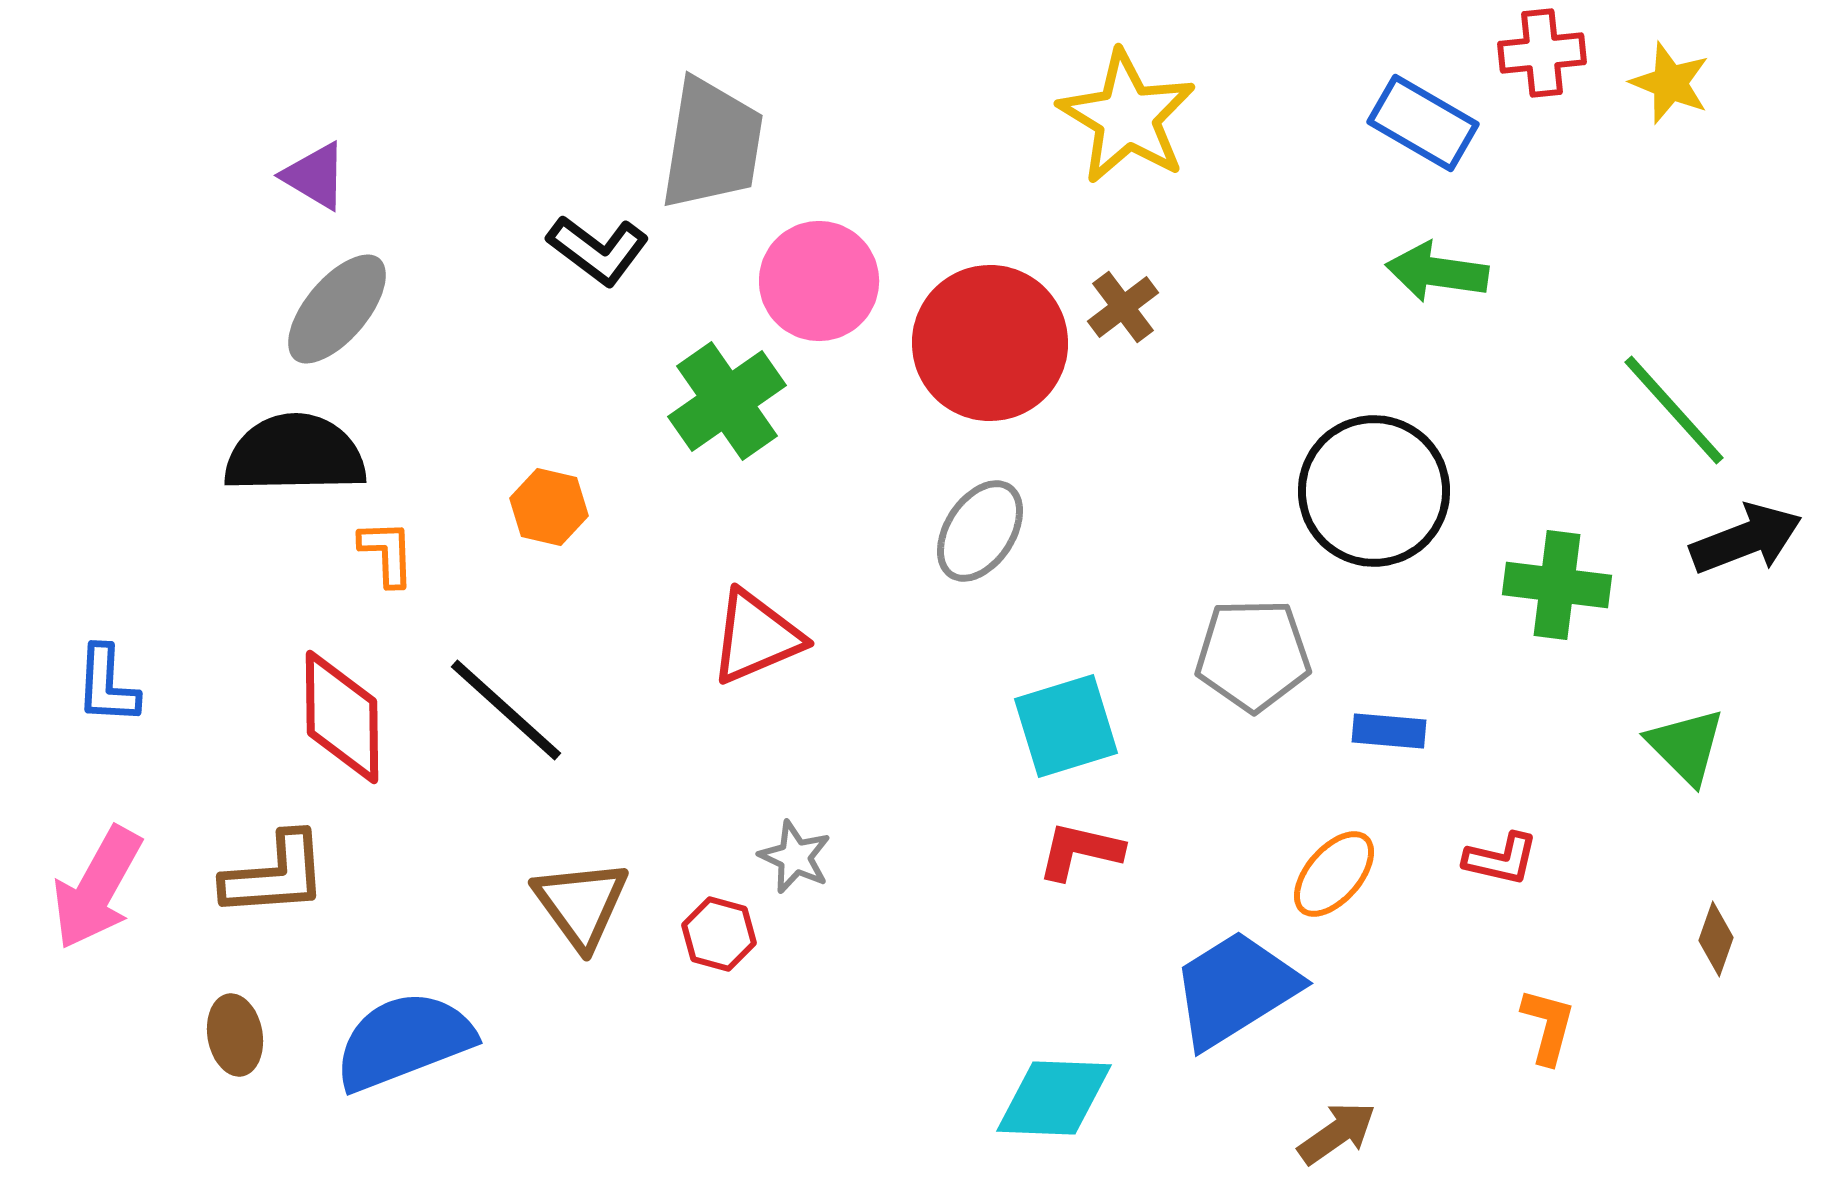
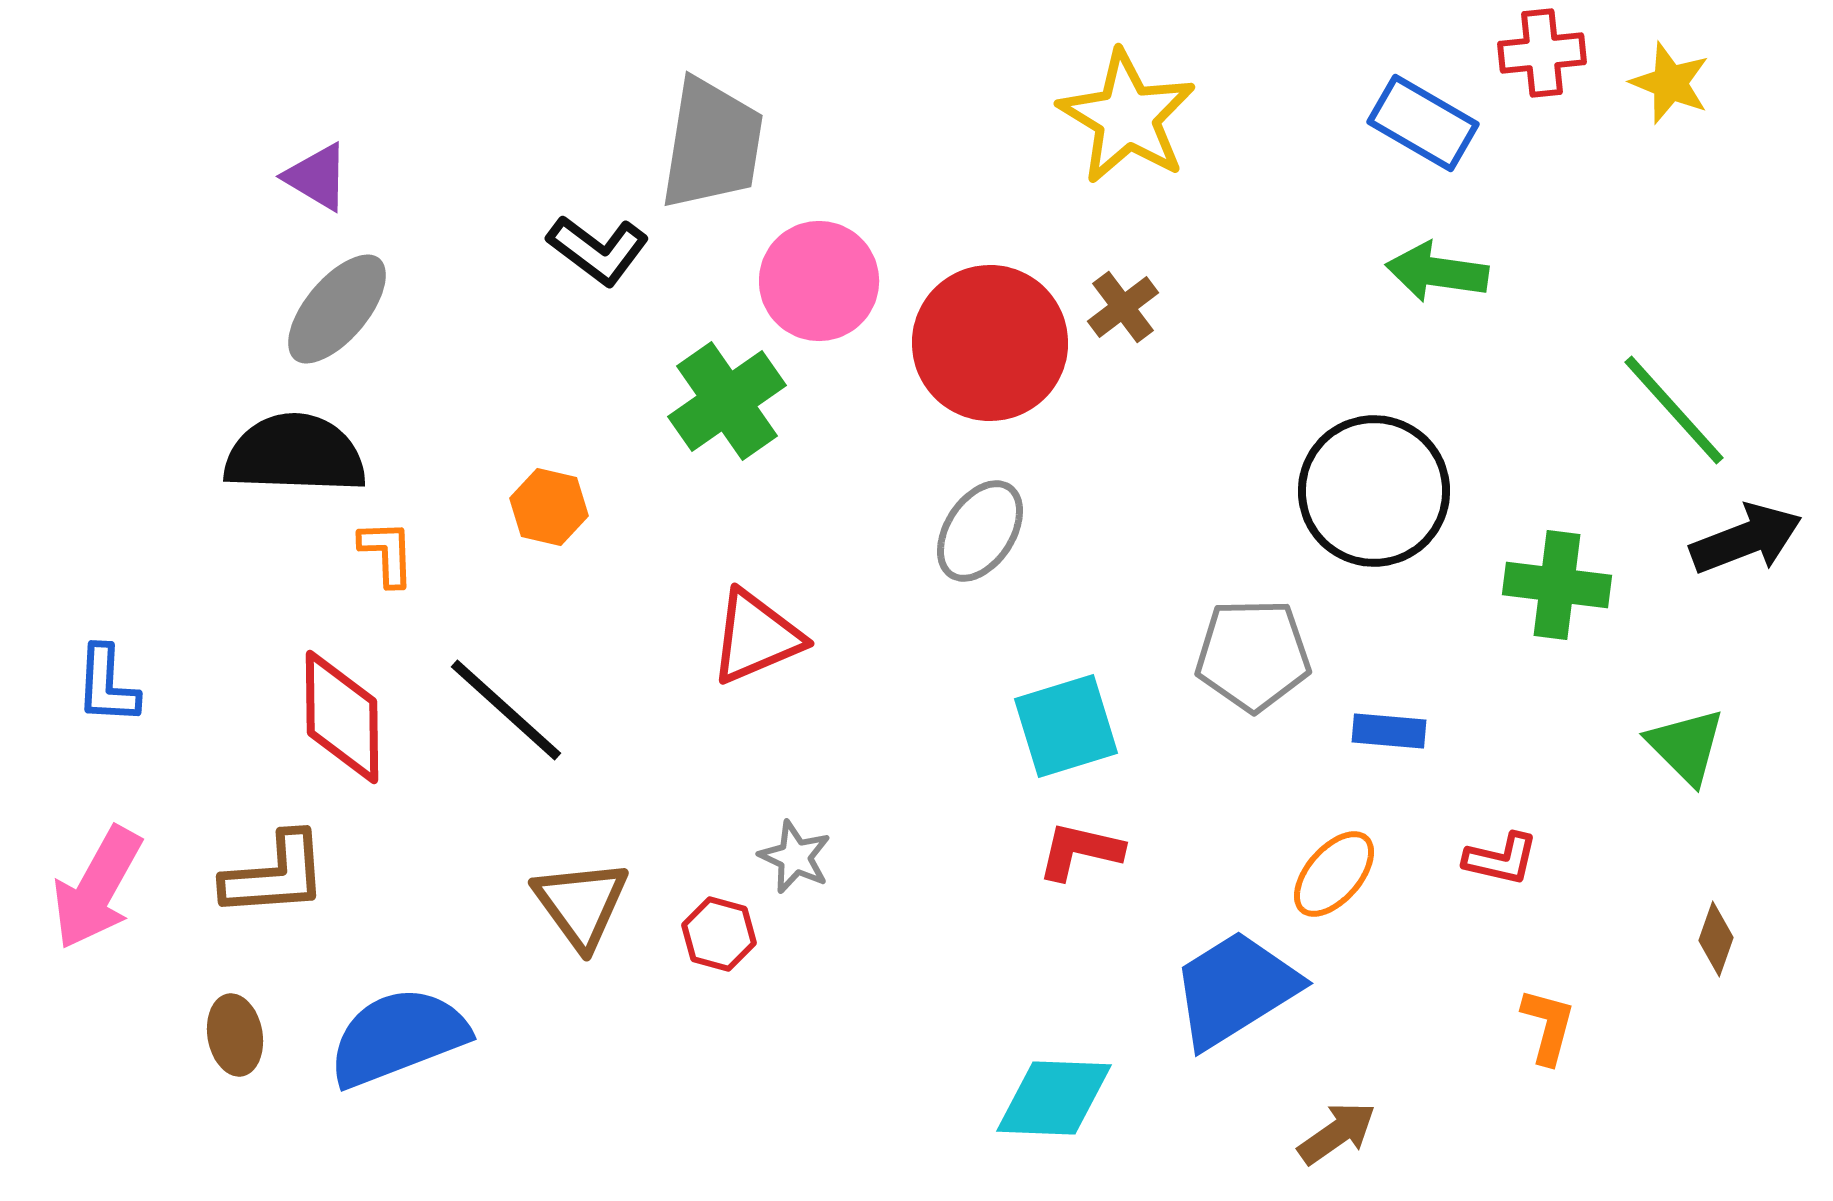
purple triangle at (315, 176): moved 2 px right, 1 px down
black semicircle at (295, 454): rotated 3 degrees clockwise
blue semicircle at (404, 1041): moved 6 px left, 4 px up
